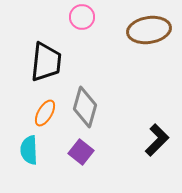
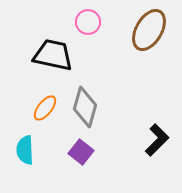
pink circle: moved 6 px right, 5 px down
brown ellipse: rotated 51 degrees counterclockwise
black trapezoid: moved 7 px right, 7 px up; rotated 84 degrees counterclockwise
orange ellipse: moved 5 px up; rotated 8 degrees clockwise
cyan semicircle: moved 4 px left
